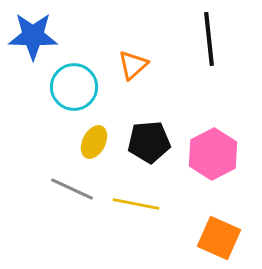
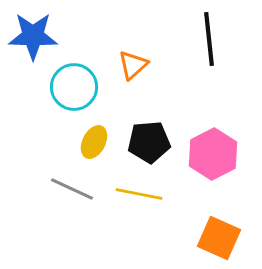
yellow line: moved 3 px right, 10 px up
